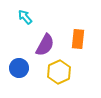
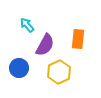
cyan arrow: moved 2 px right, 8 px down
